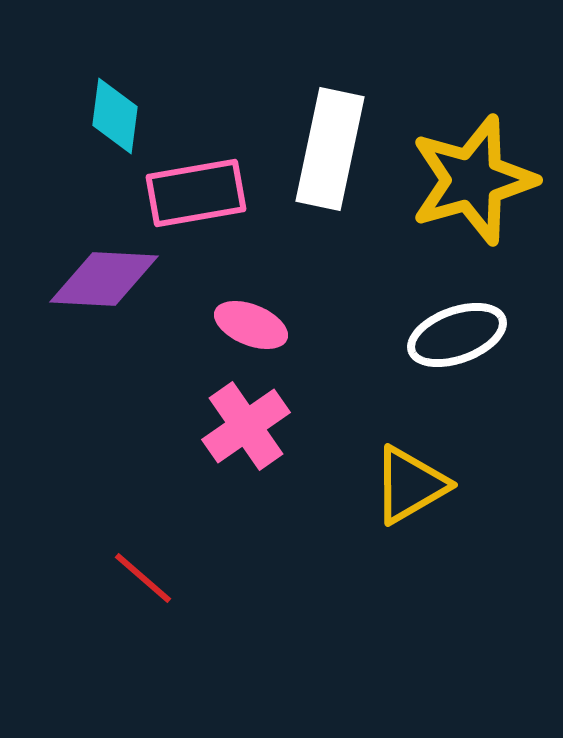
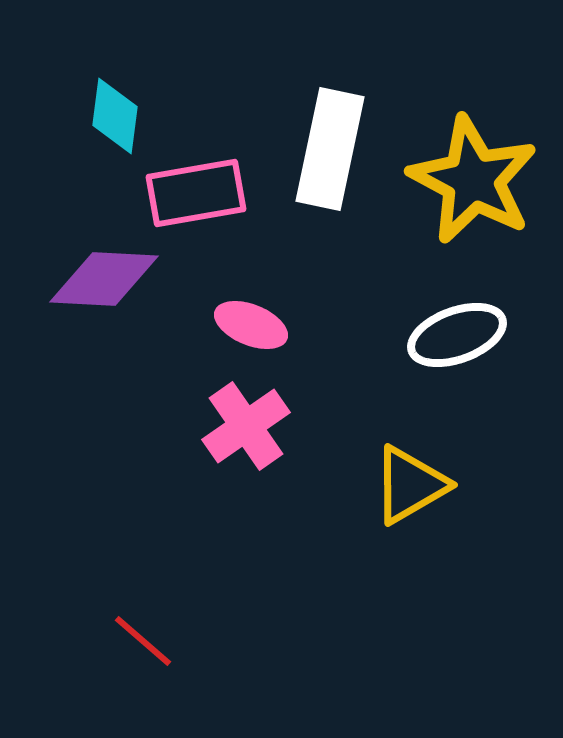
yellow star: rotated 28 degrees counterclockwise
red line: moved 63 px down
